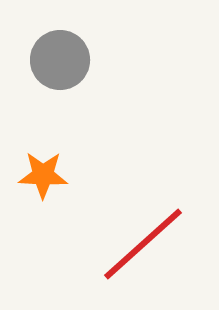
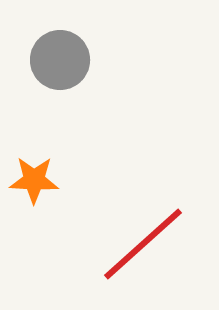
orange star: moved 9 px left, 5 px down
